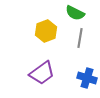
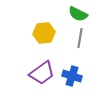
green semicircle: moved 3 px right, 1 px down
yellow hexagon: moved 2 px left, 2 px down; rotated 15 degrees clockwise
blue cross: moved 15 px left, 2 px up
